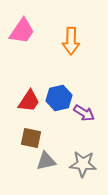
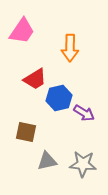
orange arrow: moved 1 px left, 7 px down
red trapezoid: moved 6 px right, 22 px up; rotated 25 degrees clockwise
brown square: moved 5 px left, 6 px up
gray triangle: moved 1 px right
